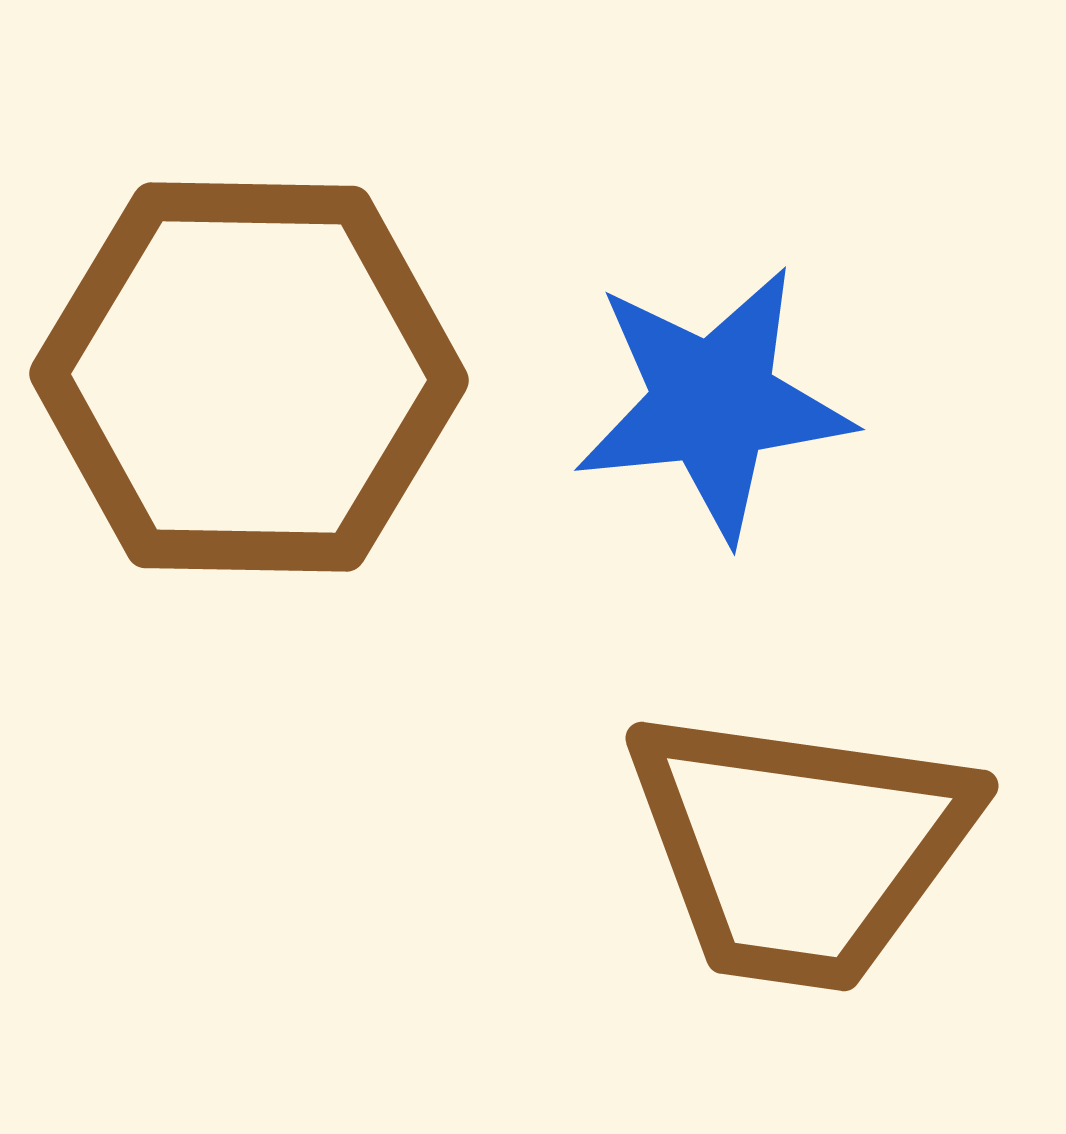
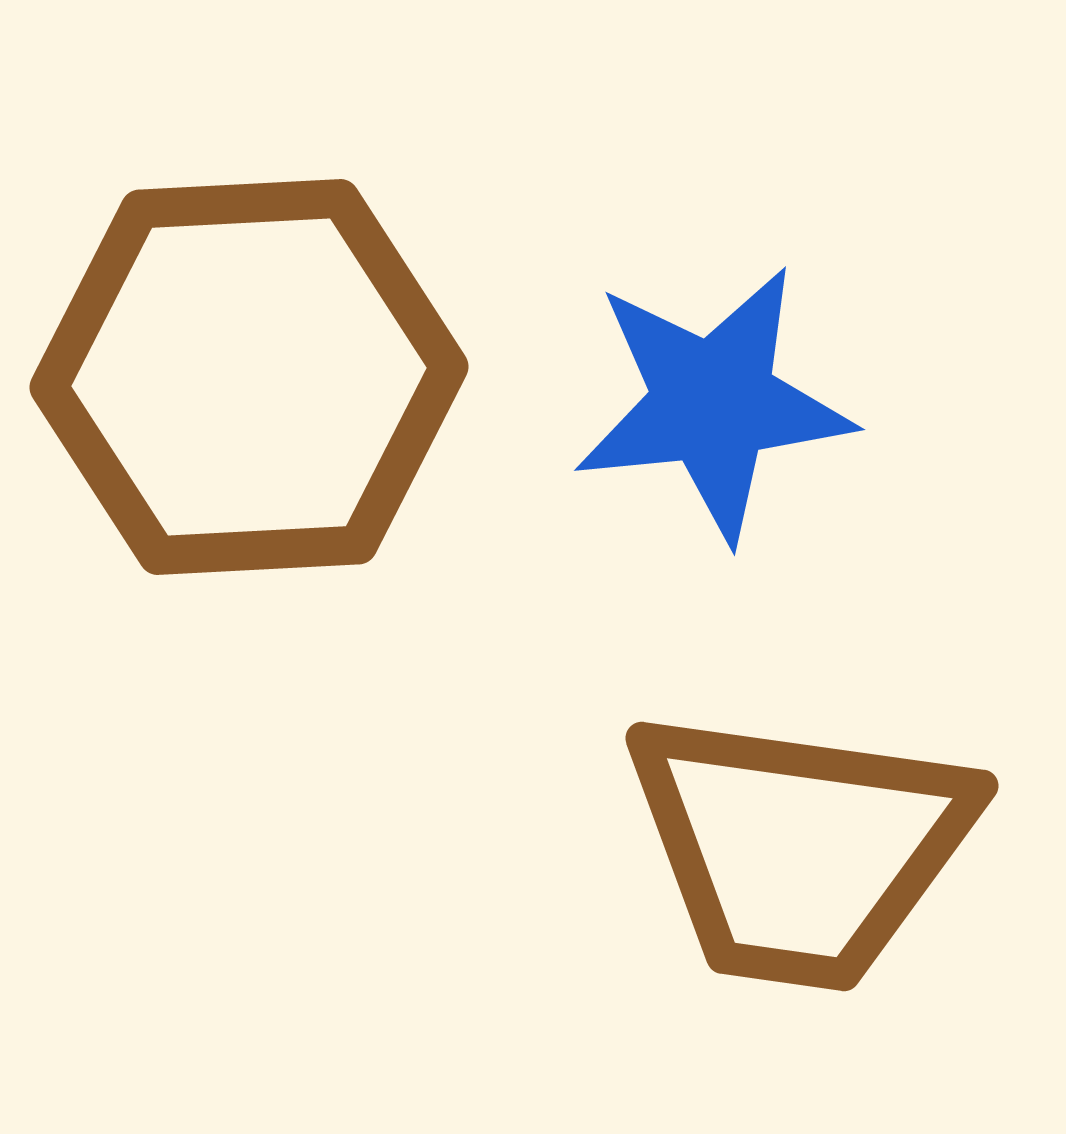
brown hexagon: rotated 4 degrees counterclockwise
